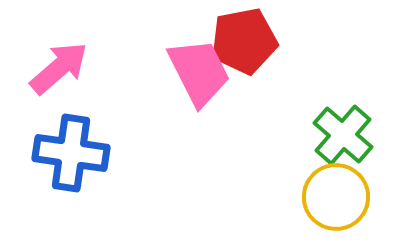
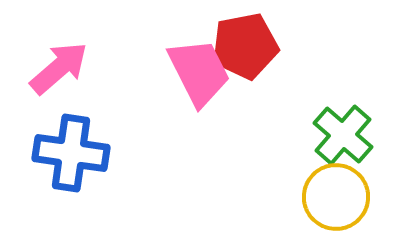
red pentagon: moved 1 px right, 5 px down
